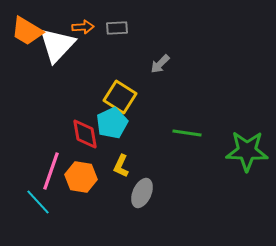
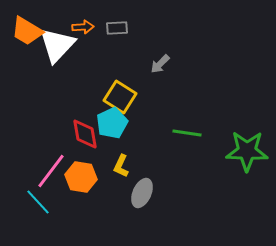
pink line: rotated 18 degrees clockwise
